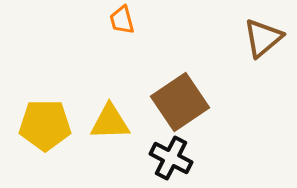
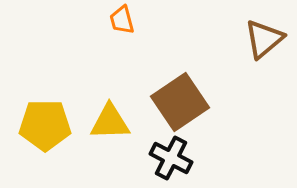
brown triangle: moved 1 px right, 1 px down
